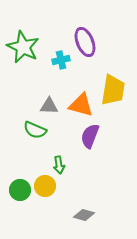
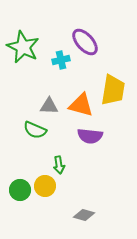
purple ellipse: rotated 20 degrees counterclockwise
purple semicircle: rotated 105 degrees counterclockwise
